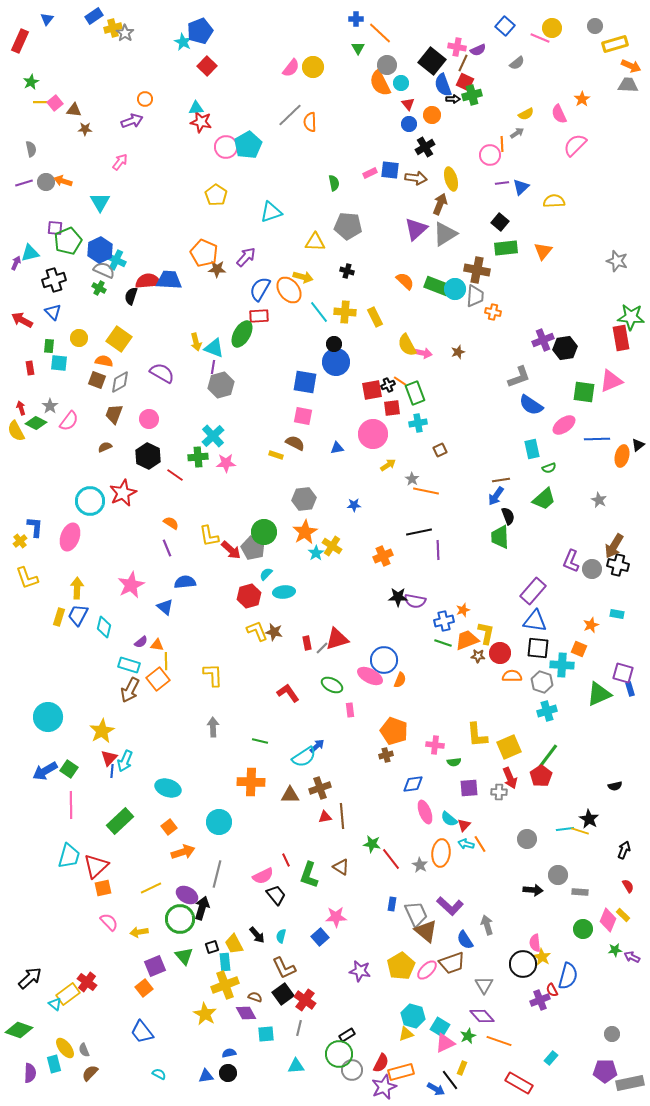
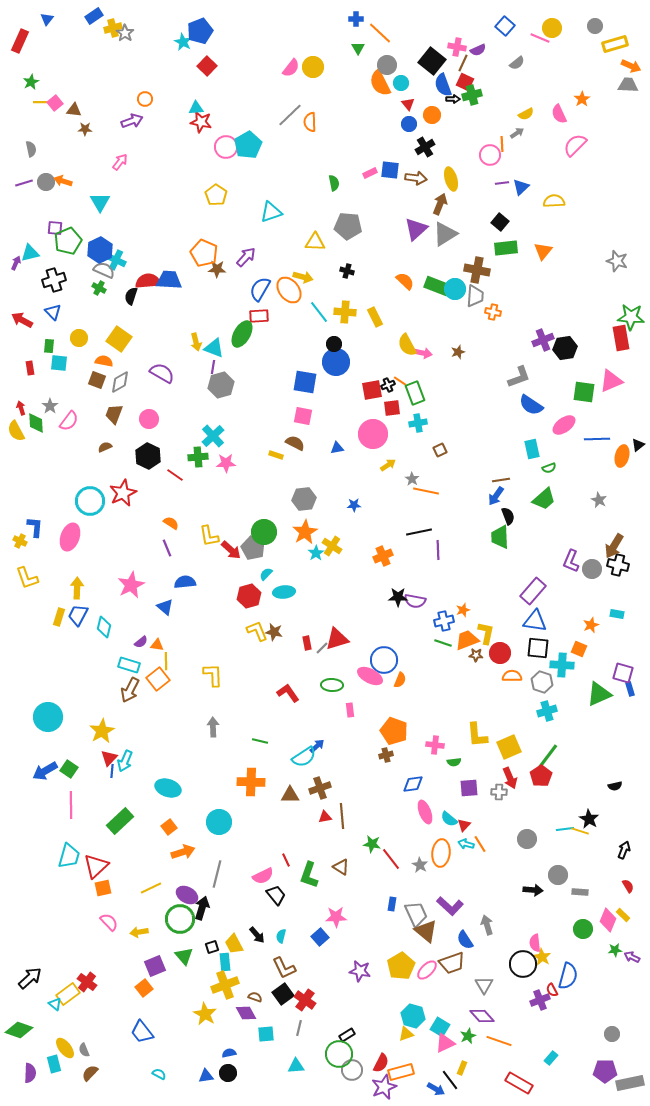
green diamond at (36, 423): rotated 60 degrees clockwise
yellow cross at (20, 541): rotated 24 degrees counterclockwise
brown star at (478, 656): moved 2 px left, 1 px up
green ellipse at (332, 685): rotated 25 degrees counterclockwise
